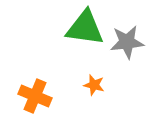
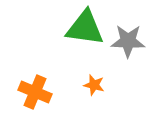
gray star: moved 1 px right, 1 px up; rotated 8 degrees clockwise
orange cross: moved 4 px up
